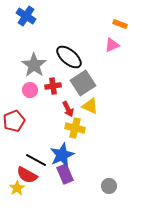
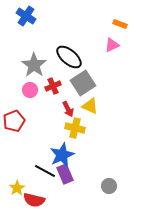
red cross: rotated 14 degrees counterclockwise
black line: moved 9 px right, 11 px down
red semicircle: moved 7 px right, 25 px down; rotated 15 degrees counterclockwise
